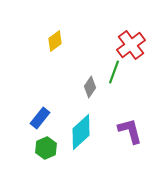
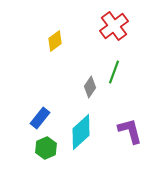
red cross: moved 17 px left, 19 px up
